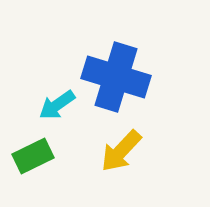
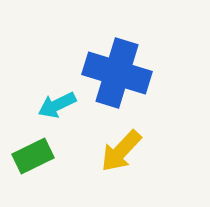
blue cross: moved 1 px right, 4 px up
cyan arrow: rotated 9 degrees clockwise
